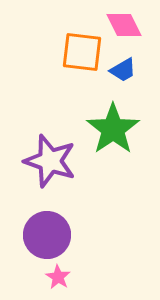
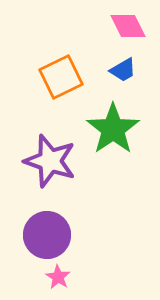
pink diamond: moved 4 px right, 1 px down
orange square: moved 21 px left, 25 px down; rotated 33 degrees counterclockwise
